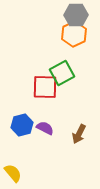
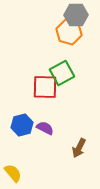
orange hexagon: moved 5 px left, 2 px up; rotated 20 degrees counterclockwise
brown arrow: moved 14 px down
